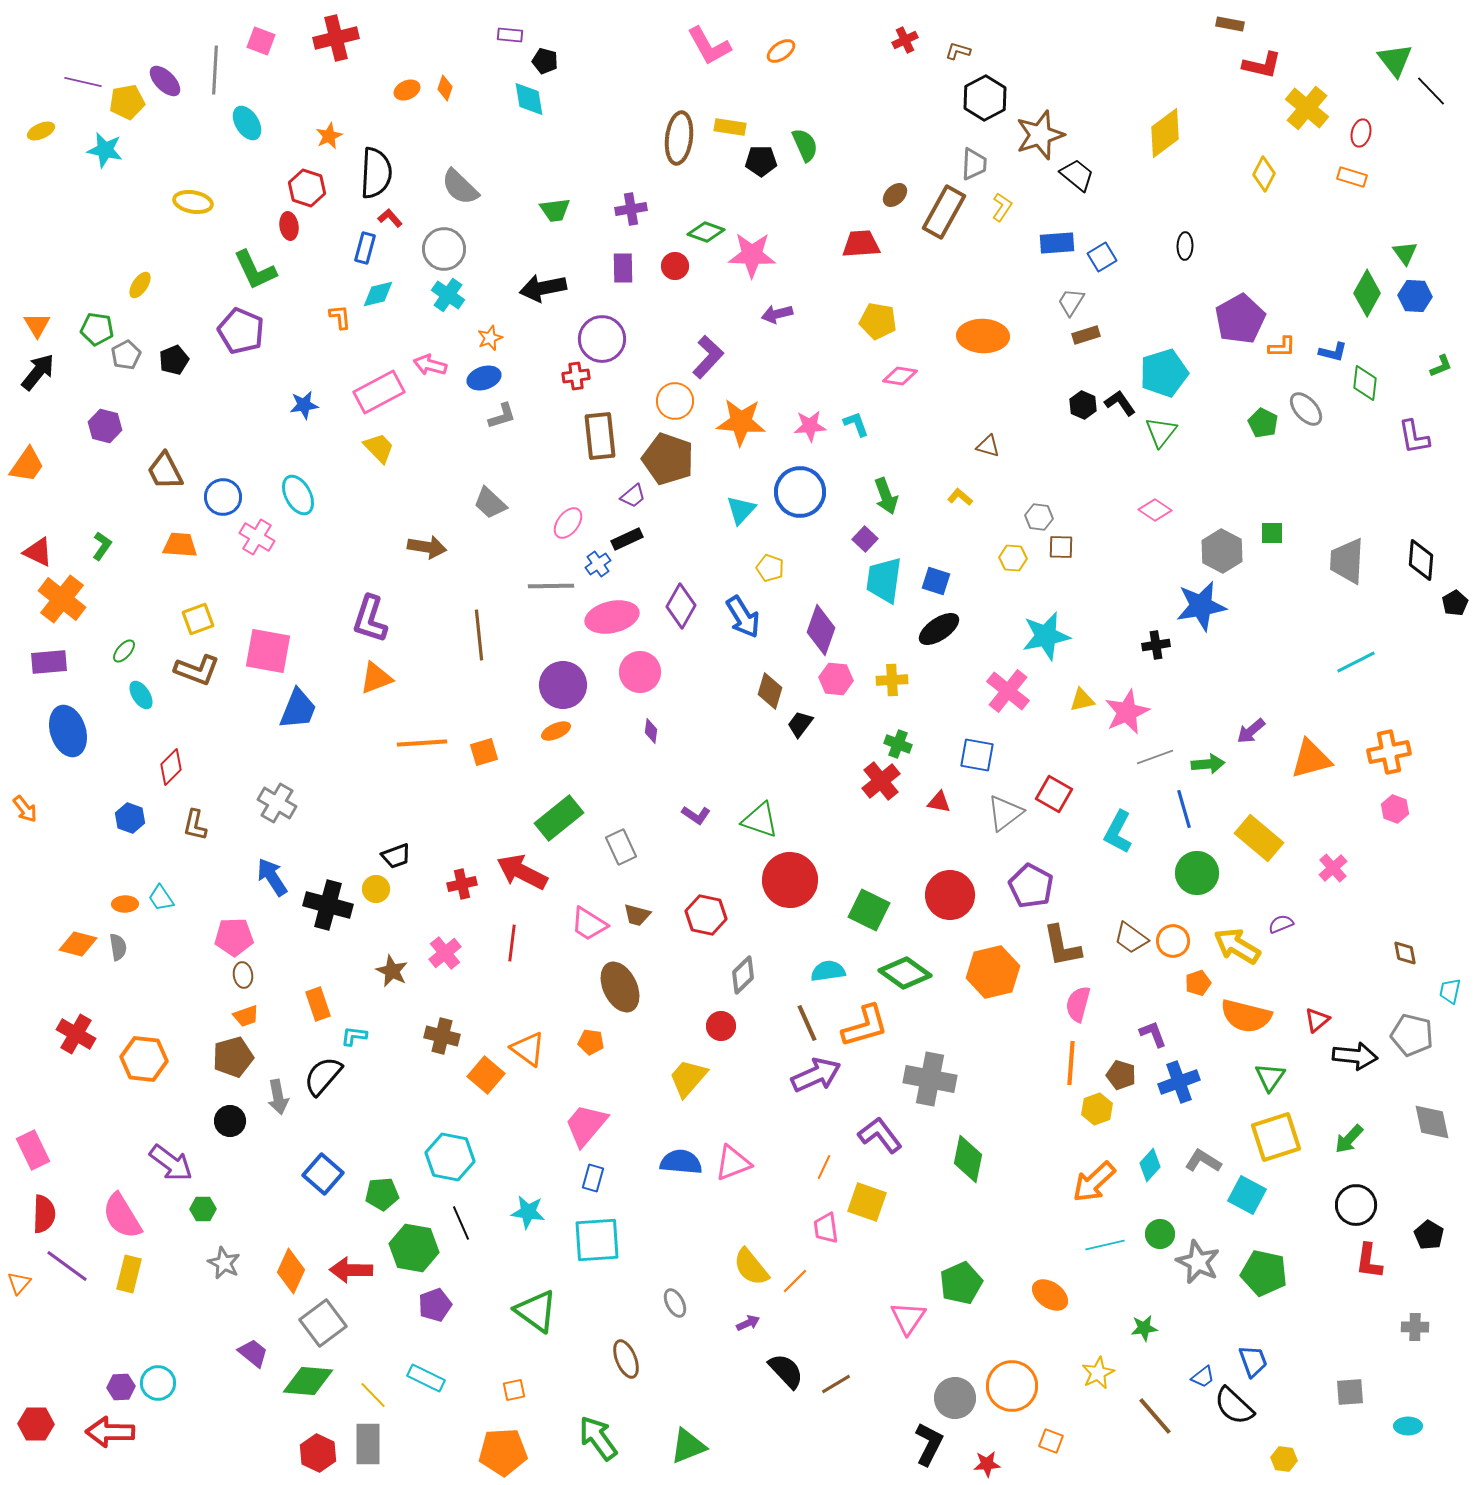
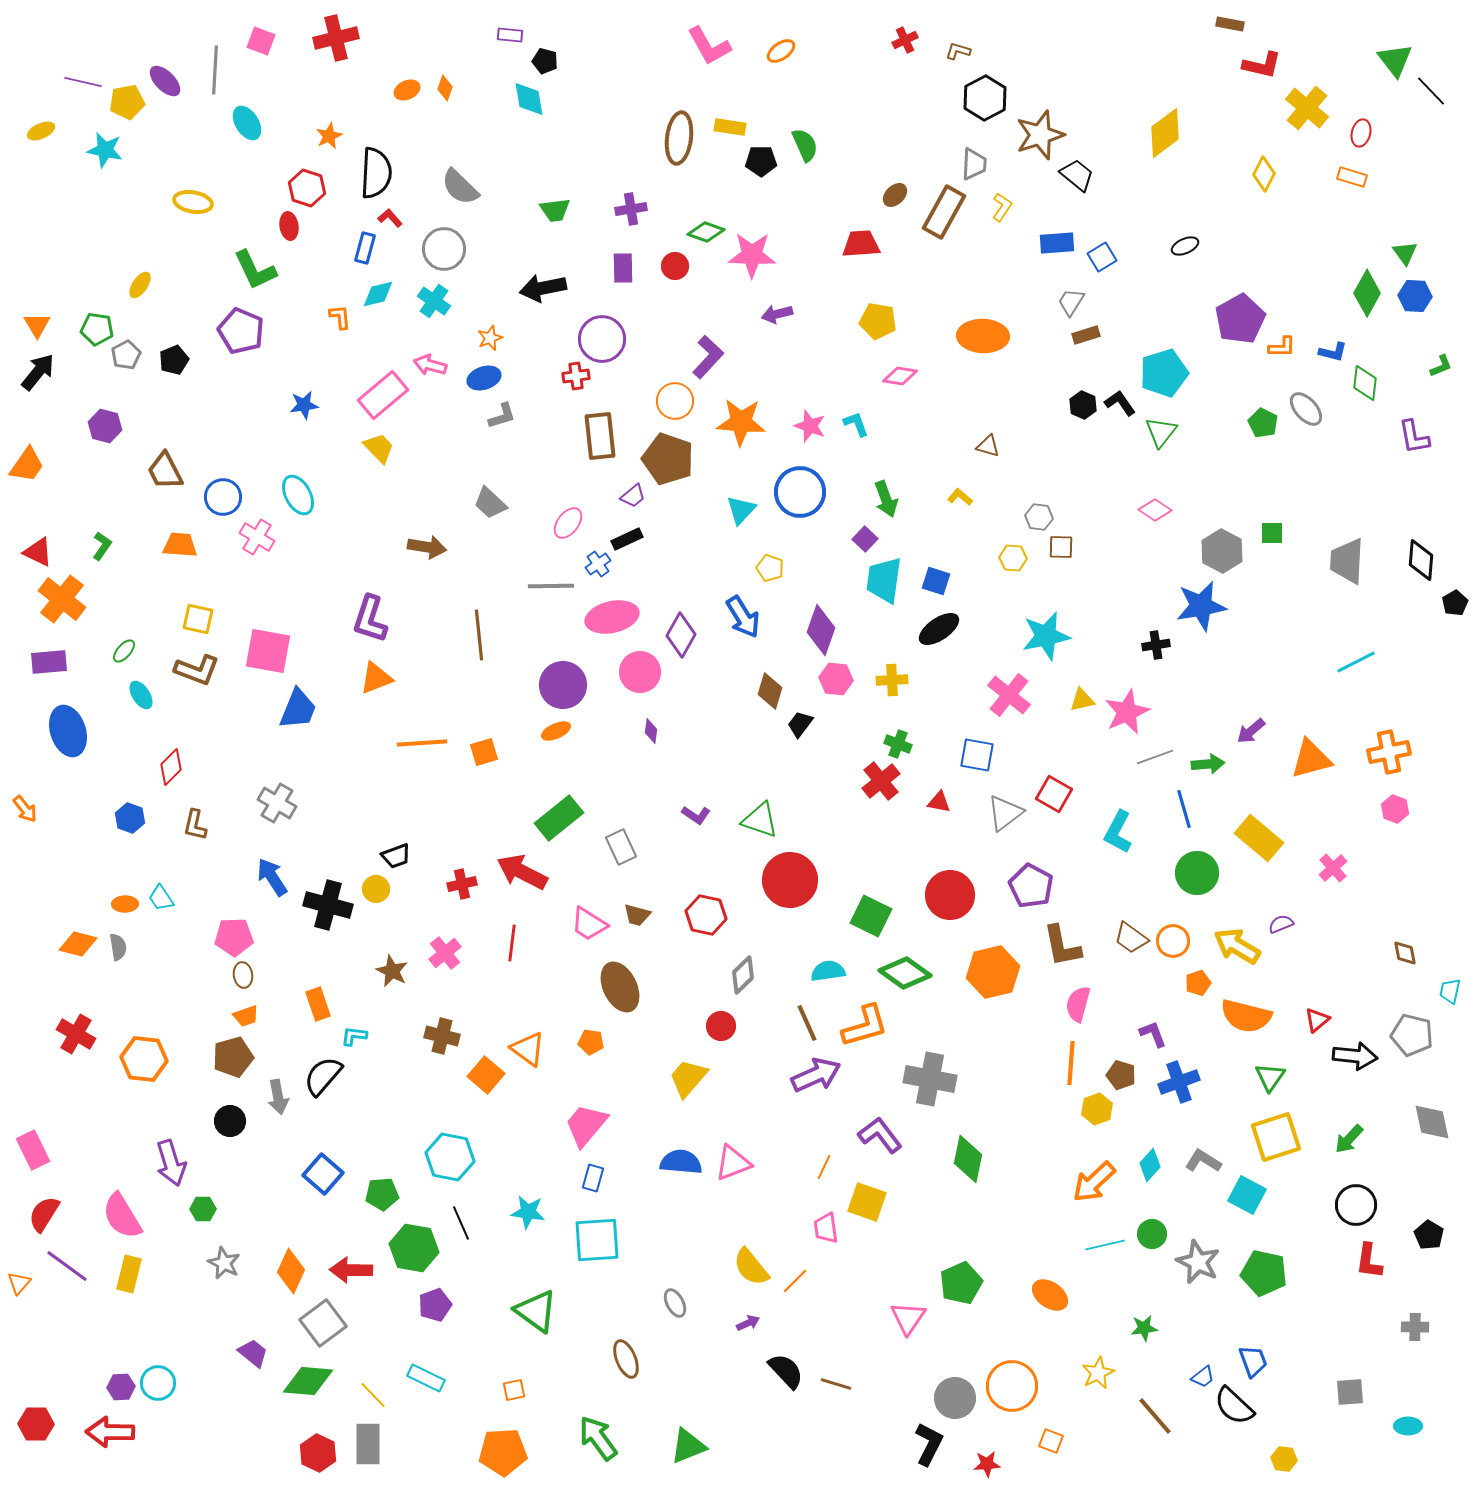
black ellipse at (1185, 246): rotated 64 degrees clockwise
cyan cross at (448, 295): moved 14 px left, 6 px down
pink rectangle at (379, 392): moved 4 px right, 3 px down; rotated 12 degrees counterclockwise
pink star at (810, 426): rotated 24 degrees clockwise
green arrow at (886, 496): moved 3 px down
purple diamond at (681, 606): moved 29 px down
yellow square at (198, 619): rotated 32 degrees clockwise
pink cross at (1008, 691): moved 1 px right, 4 px down
green square at (869, 910): moved 2 px right, 6 px down
purple arrow at (171, 1163): rotated 36 degrees clockwise
red semicircle at (44, 1214): rotated 150 degrees counterclockwise
green circle at (1160, 1234): moved 8 px left
brown line at (836, 1384): rotated 48 degrees clockwise
